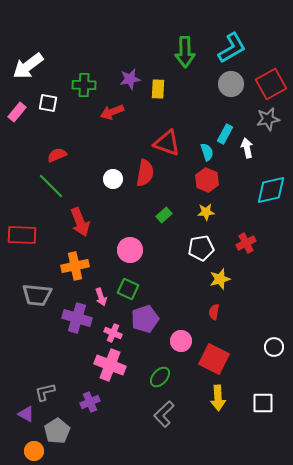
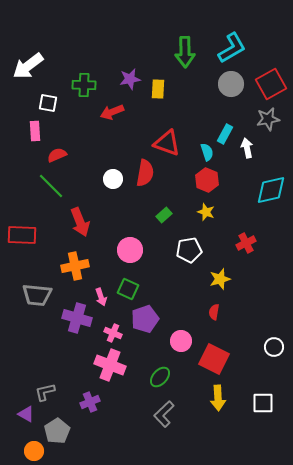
pink rectangle at (17, 112): moved 18 px right, 19 px down; rotated 42 degrees counterclockwise
yellow star at (206, 212): rotated 24 degrees clockwise
white pentagon at (201, 248): moved 12 px left, 2 px down
